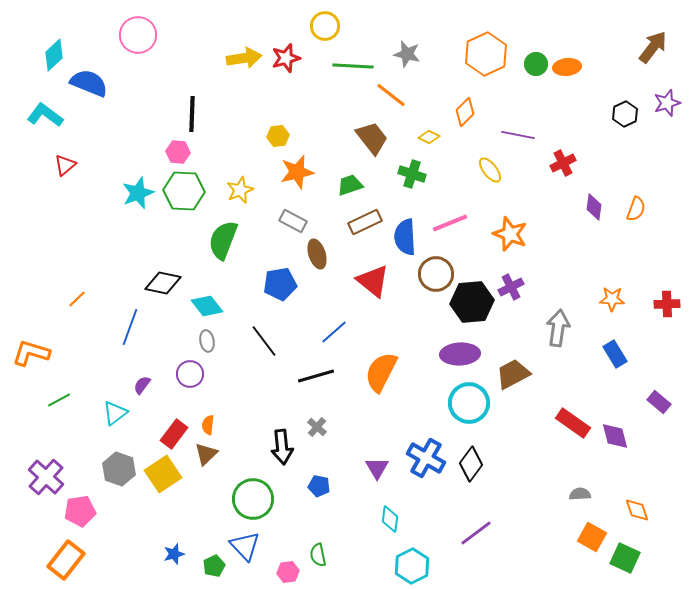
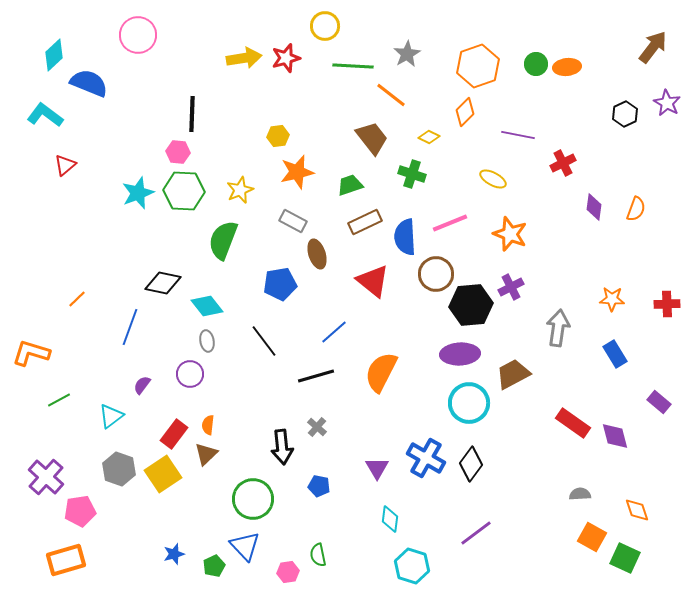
gray star at (407, 54): rotated 28 degrees clockwise
orange hexagon at (486, 54): moved 8 px left, 12 px down; rotated 6 degrees clockwise
purple star at (667, 103): rotated 24 degrees counterclockwise
yellow ellipse at (490, 170): moved 3 px right, 9 px down; rotated 24 degrees counterclockwise
black hexagon at (472, 302): moved 1 px left, 3 px down
cyan triangle at (115, 413): moved 4 px left, 3 px down
orange rectangle at (66, 560): rotated 36 degrees clockwise
cyan hexagon at (412, 566): rotated 16 degrees counterclockwise
